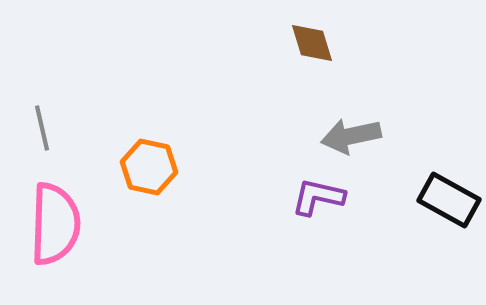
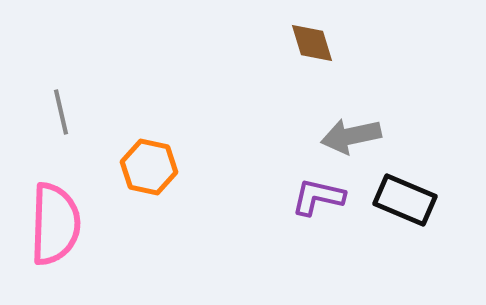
gray line: moved 19 px right, 16 px up
black rectangle: moved 44 px left; rotated 6 degrees counterclockwise
